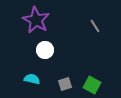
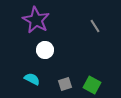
cyan semicircle: rotated 14 degrees clockwise
